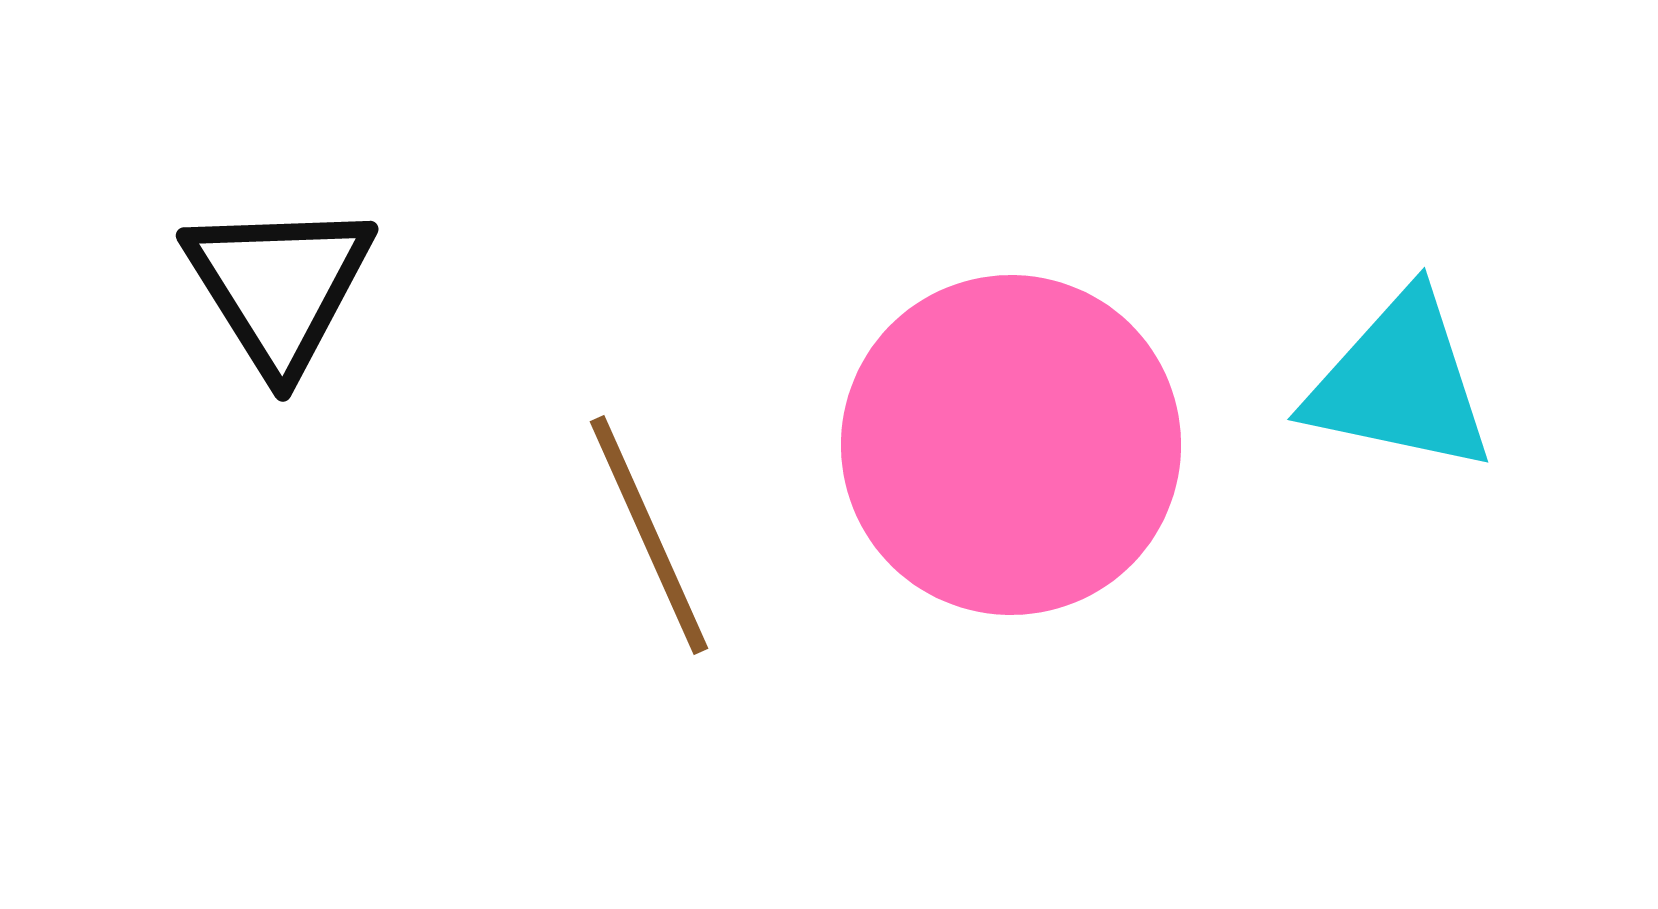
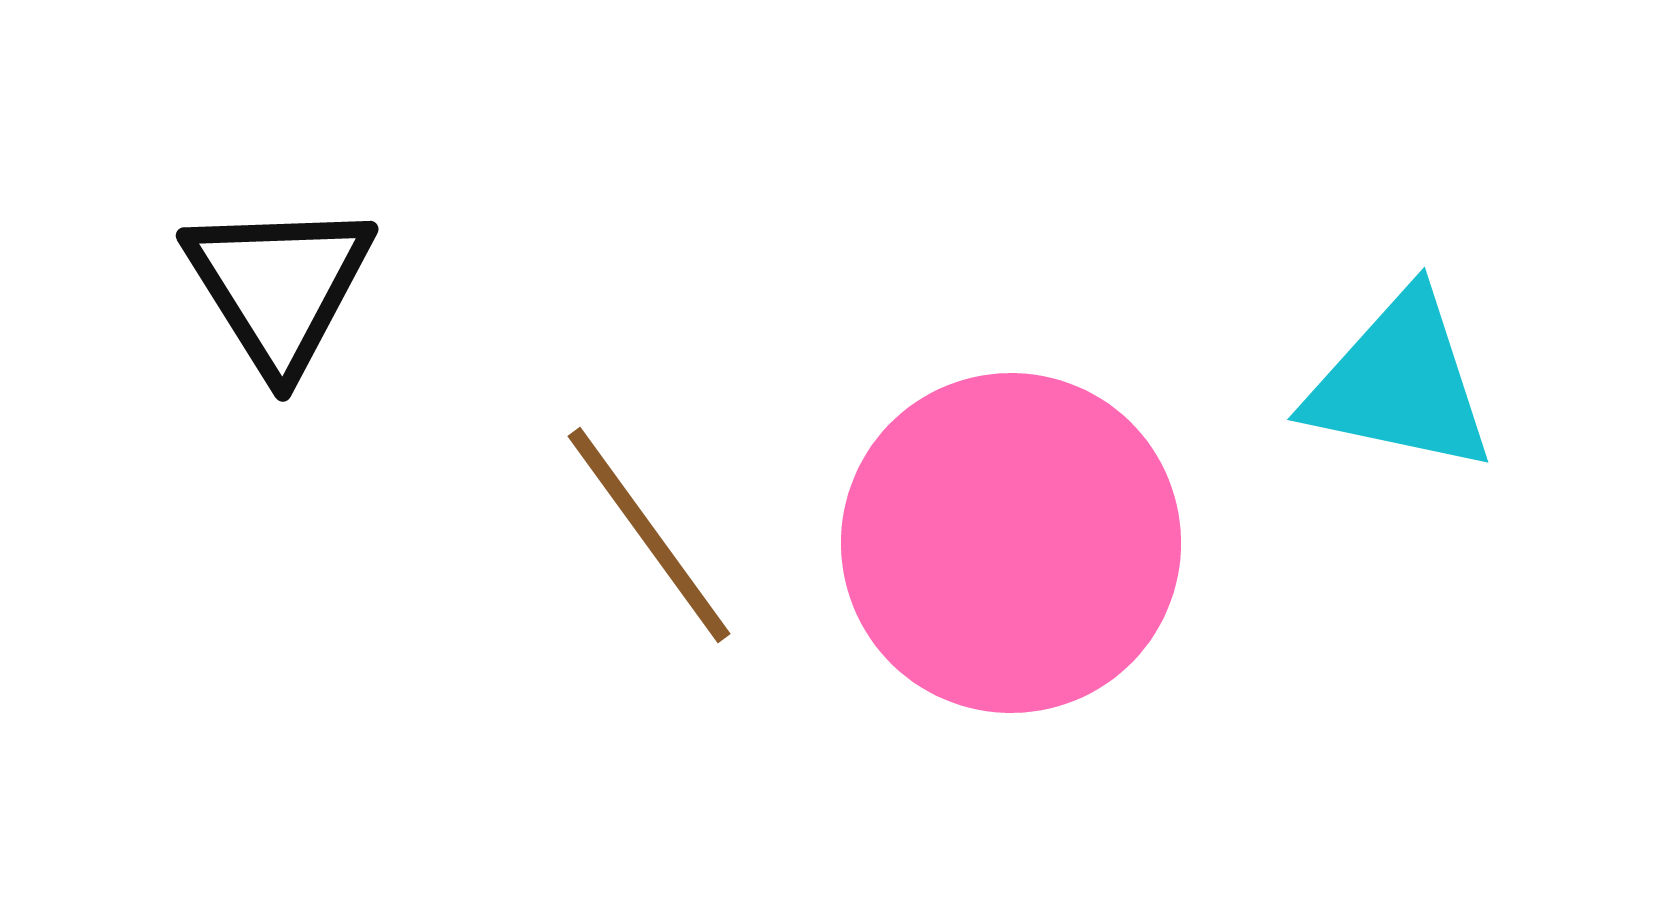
pink circle: moved 98 px down
brown line: rotated 12 degrees counterclockwise
